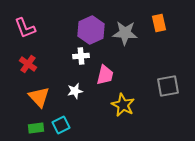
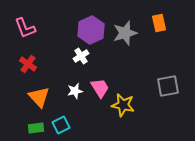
gray star: rotated 20 degrees counterclockwise
white cross: rotated 28 degrees counterclockwise
pink trapezoid: moved 5 px left, 13 px down; rotated 45 degrees counterclockwise
yellow star: rotated 15 degrees counterclockwise
